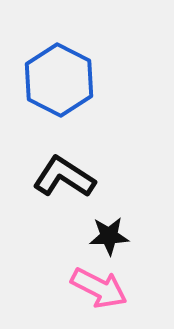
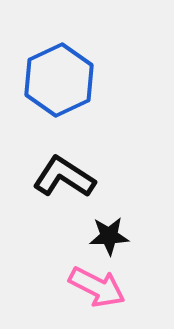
blue hexagon: rotated 8 degrees clockwise
pink arrow: moved 2 px left, 1 px up
